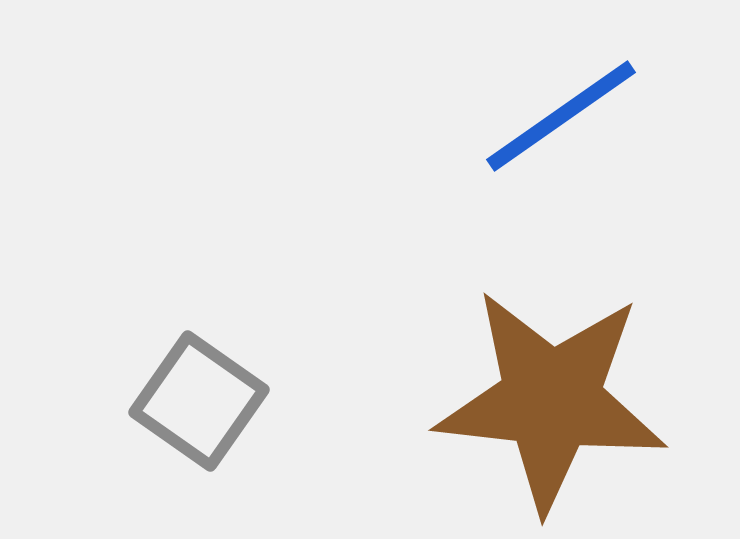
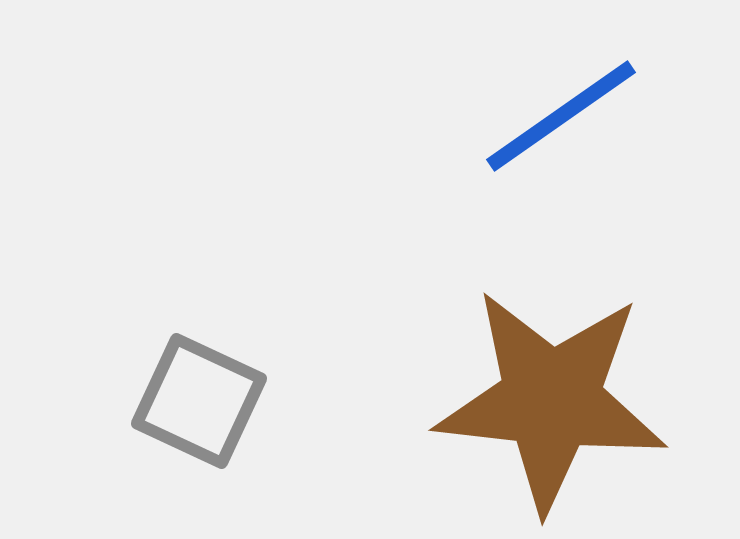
gray square: rotated 10 degrees counterclockwise
